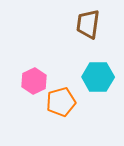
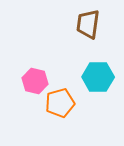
pink hexagon: moved 1 px right; rotated 20 degrees counterclockwise
orange pentagon: moved 1 px left, 1 px down
